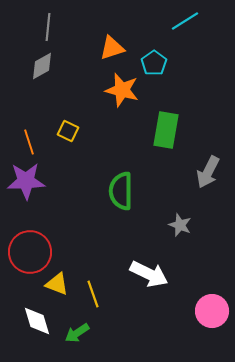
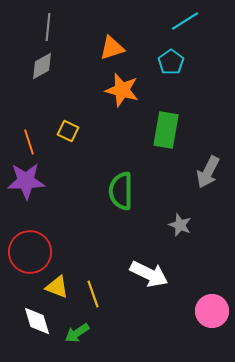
cyan pentagon: moved 17 px right, 1 px up
yellow triangle: moved 3 px down
